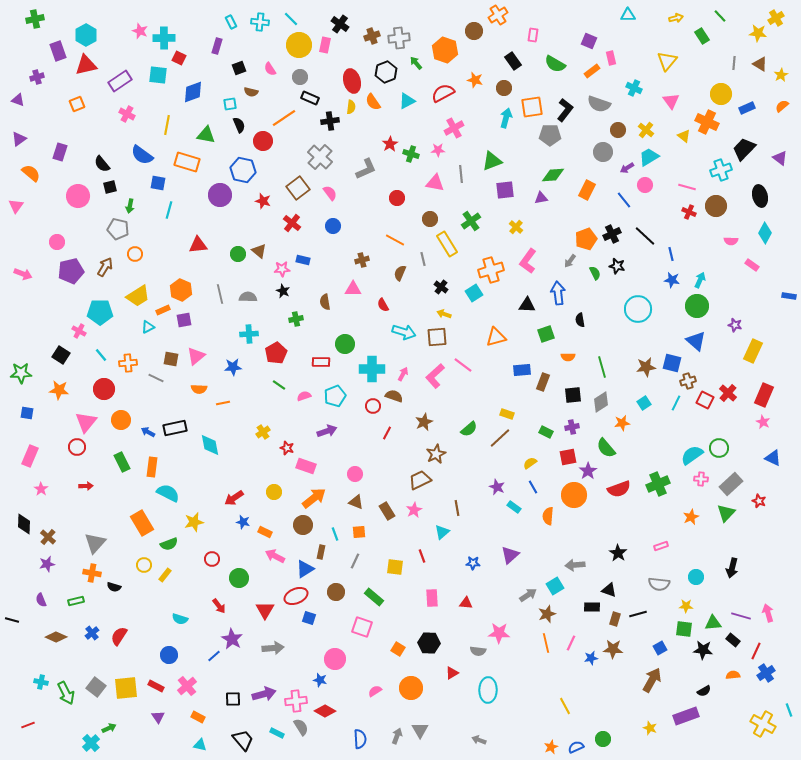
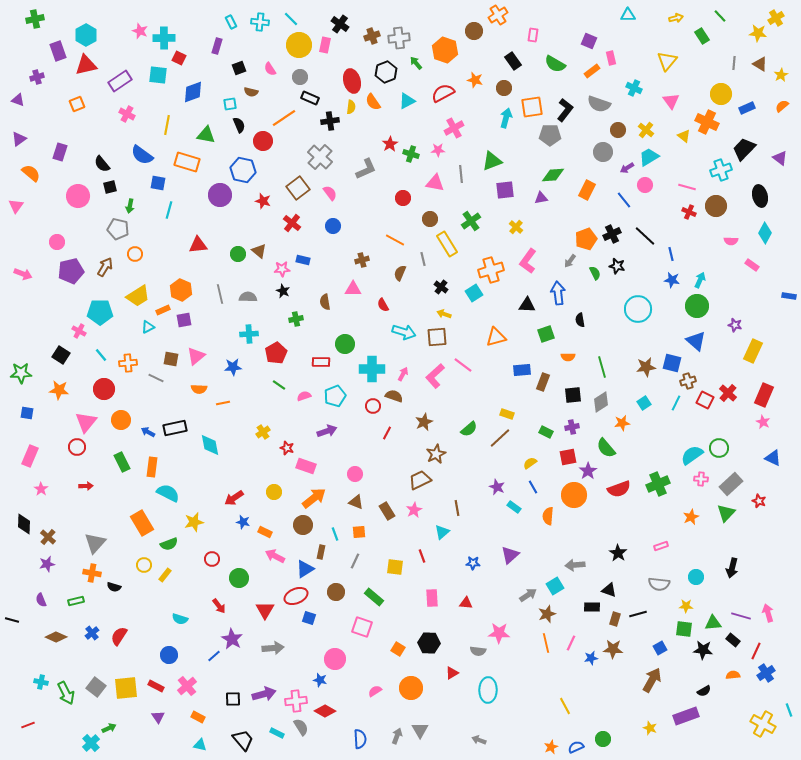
red circle at (397, 198): moved 6 px right
